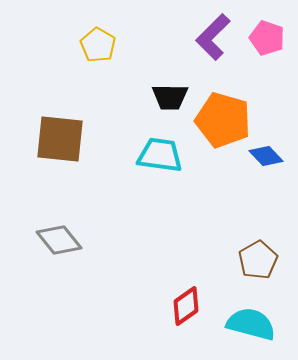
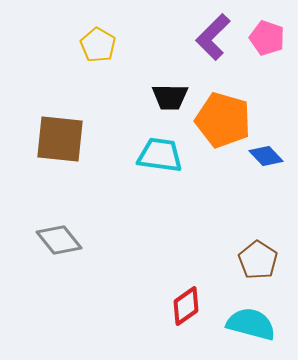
brown pentagon: rotated 9 degrees counterclockwise
